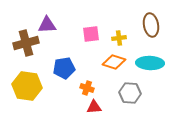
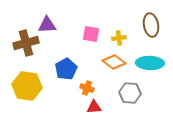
pink square: rotated 18 degrees clockwise
orange diamond: rotated 20 degrees clockwise
blue pentagon: moved 2 px right, 1 px down; rotated 20 degrees counterclockwise
